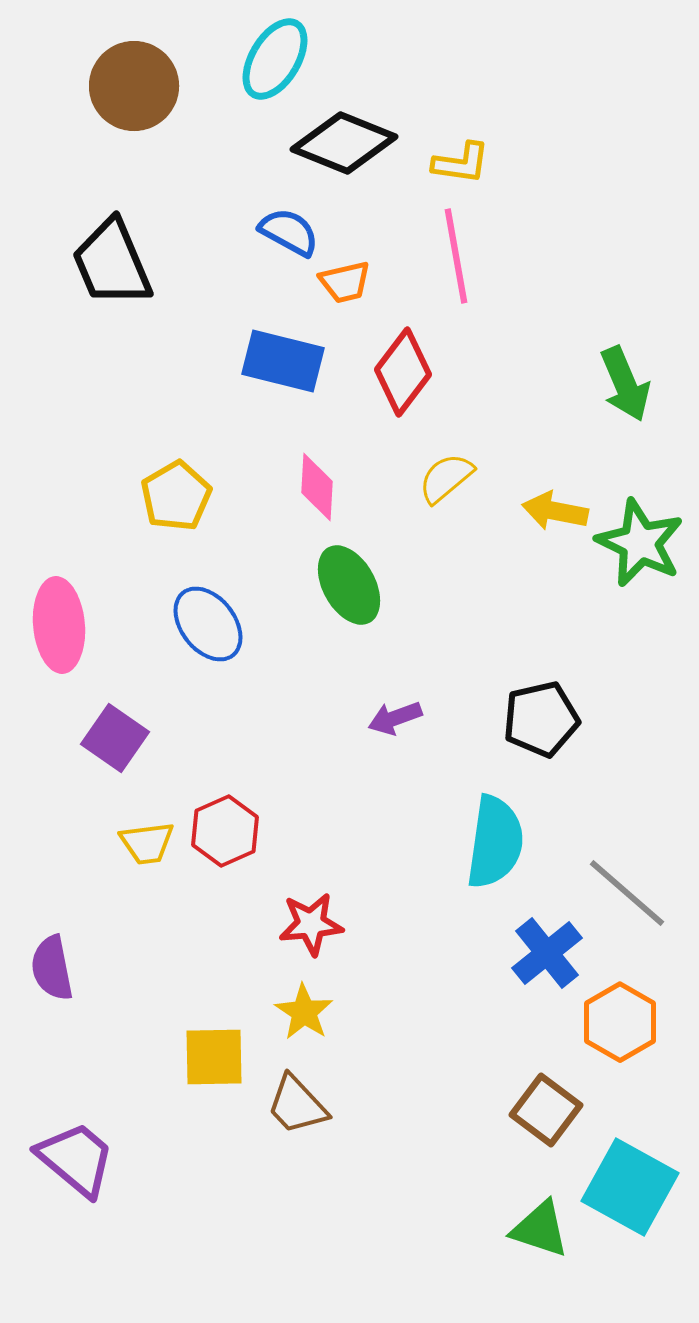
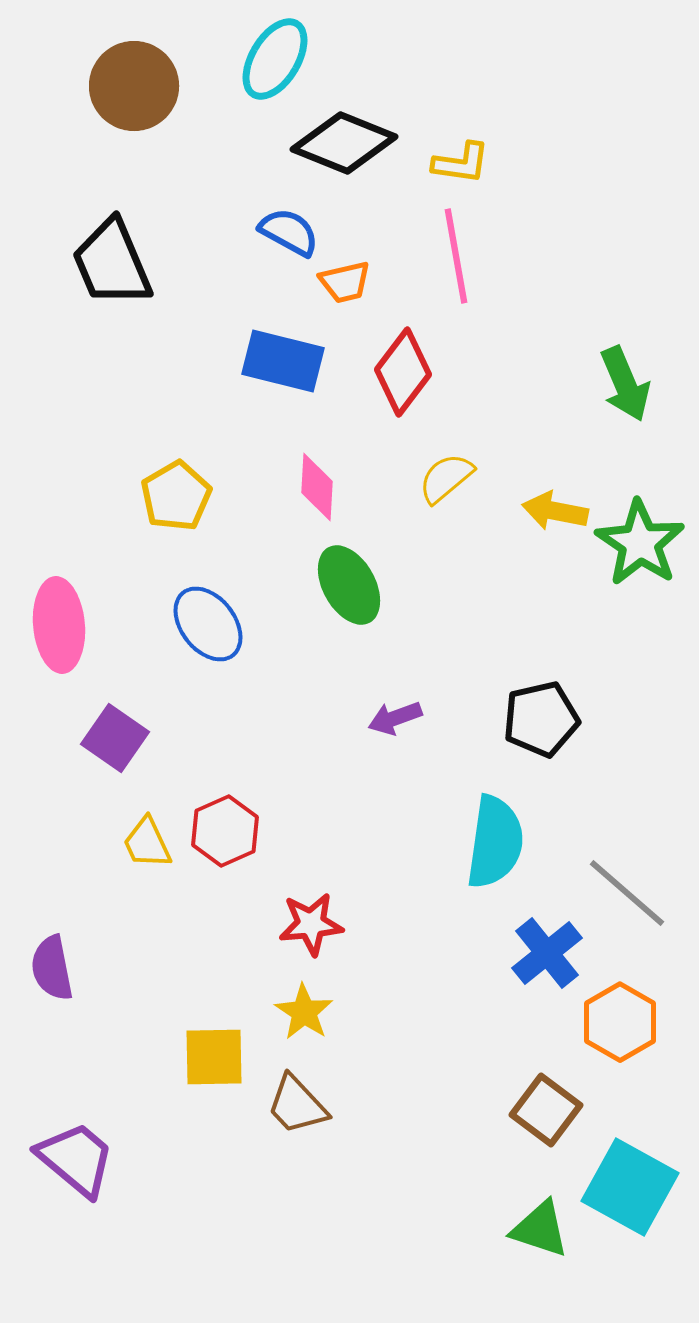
green star: rotated 8 degrees clockwise
yellow trapezoid: rotated 72 degrees clockwise
